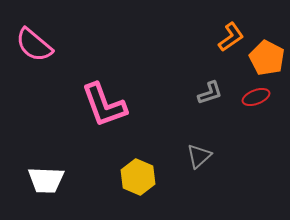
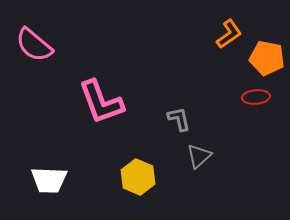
orange L-shape: moved 2 px left, 3 px up
orange pentagon: rotated 16 degrees counterclockwise
gray L-shape: moved 31 px left, 26 px down; rotated 84 degrees counterclockwise
red ellipse: rotated 16 degrees clockwise
pink L-shape: moved 3 px left, 3 px up
white trapezoid: moved 3 px right
